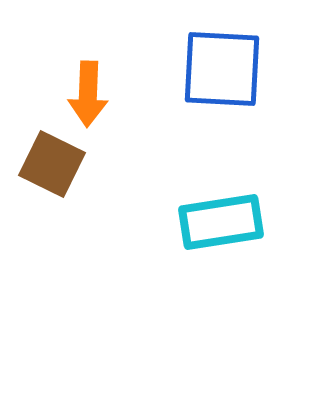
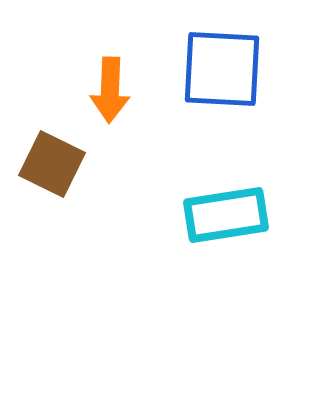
orange arrow: moved 22 px right, 4 px up
cyan rectangle: moved 5 px right, 7 px up
